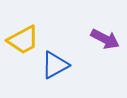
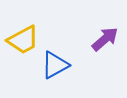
purple arrow: rotated 68 degrees counterclockwise
